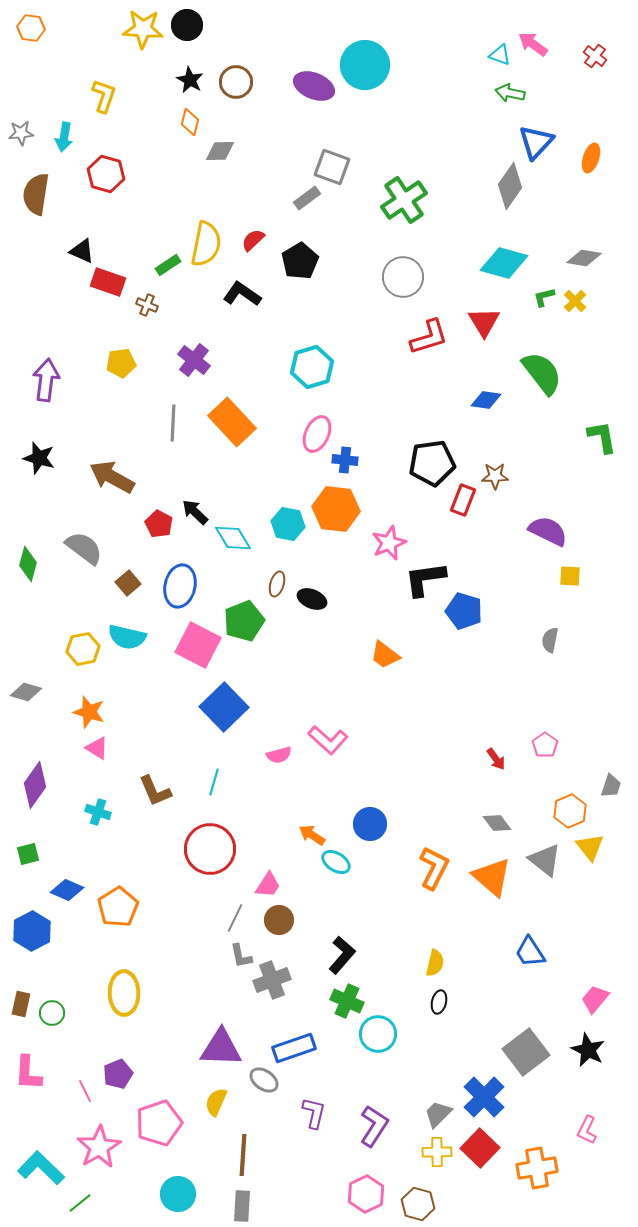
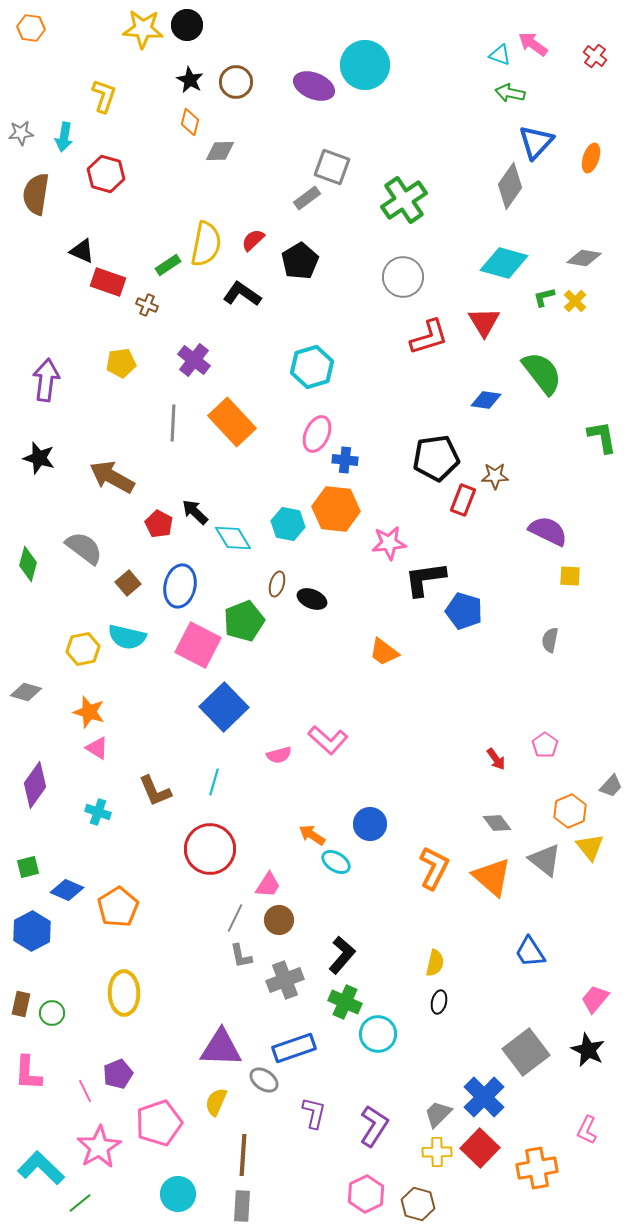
black pentagon at (432, 463): moved 4 px right, 5 px up
pink star at (389, 543): rotated 16 degrees clockwise
orange trapezoid at (385, 655): moved 1 px left, 3 px up
gray trapezoid at (611, 786): rotated 25 degrees clockwise
green square at (28, 854): moved 13 px down
gray cross at (272, 980): moved 13 px right
green cross at (347, 1001): moved 2 px left, 1 px down
